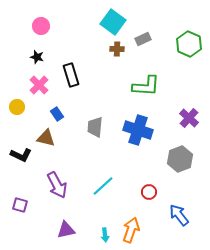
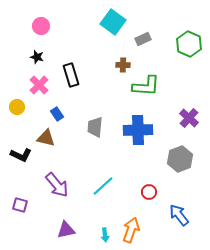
brown cross: moved 6 px right, 16 px down
blue cross: rotated 20 degrees counterclockwise
purple arrow: rotated 12 degrees counterclockwise
